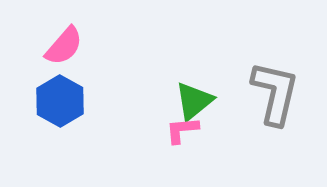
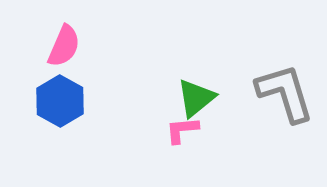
pink semicircle: rotated 18 degrees counterclockwise
gray L-shape: moved 10 px right; rotated 30 degrees counterclockwise
green triangle: moved 2 px right, 3 px up
